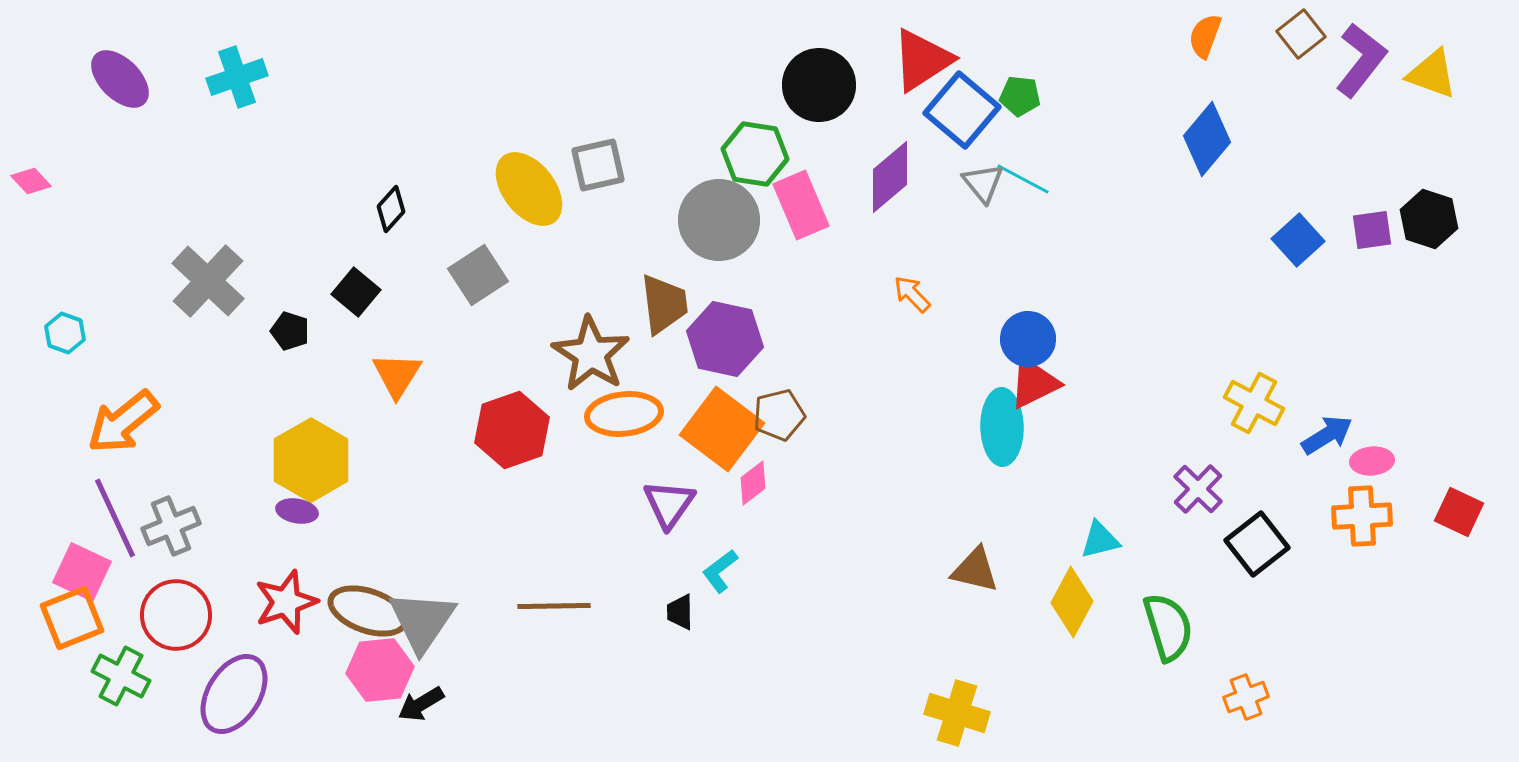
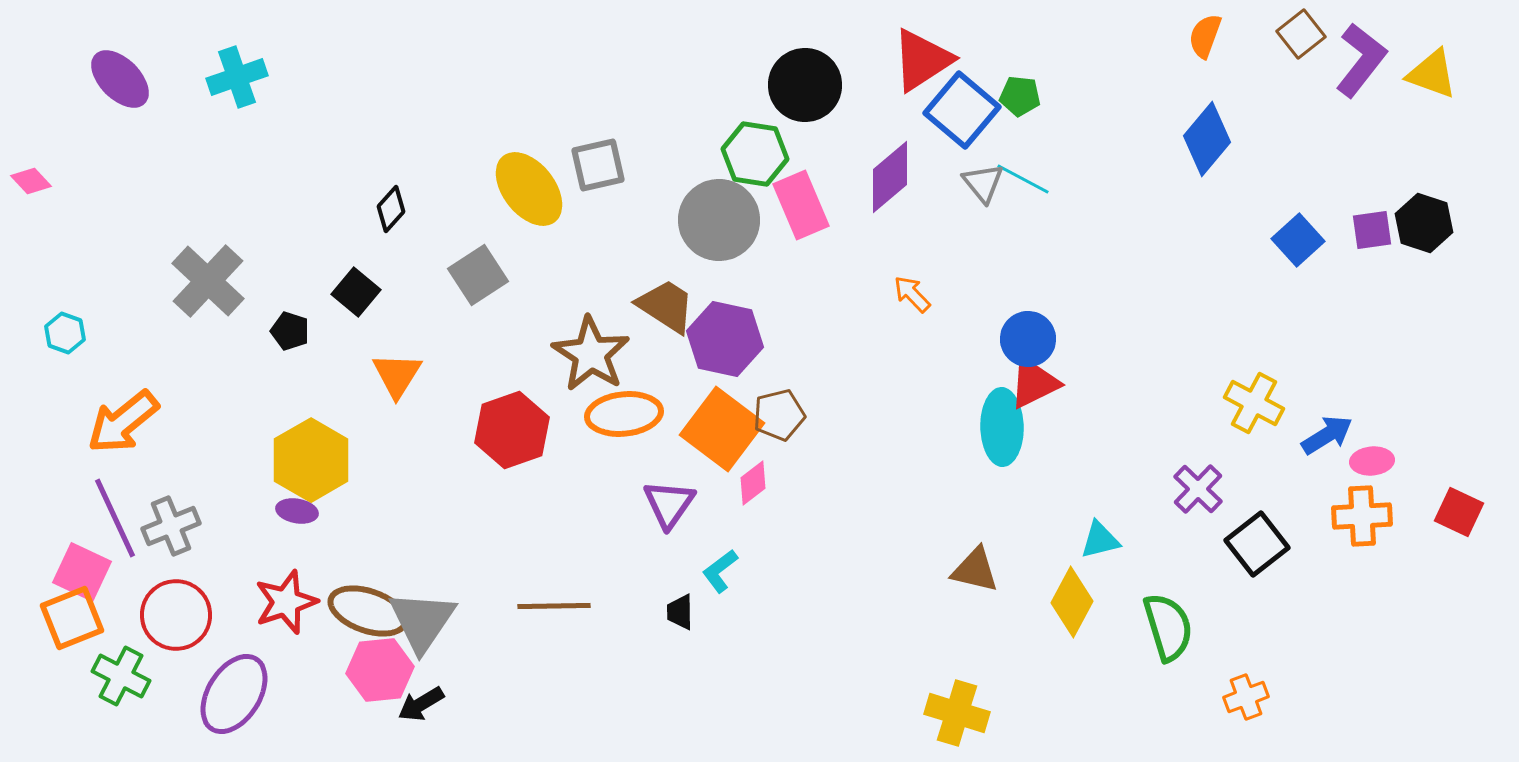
black circle at (819, 85): moved 14 px left
black hexagon at (1429, 219): moved 5 px left, 4 px down
brown trapezoid at (664, 304): moved 2 px right, 2 px down; rotated 50 degrees counterclockwise
